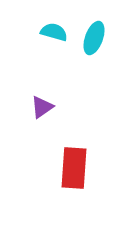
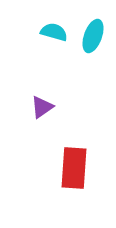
cyan ellipse: moved 1 px left, 2 px up
